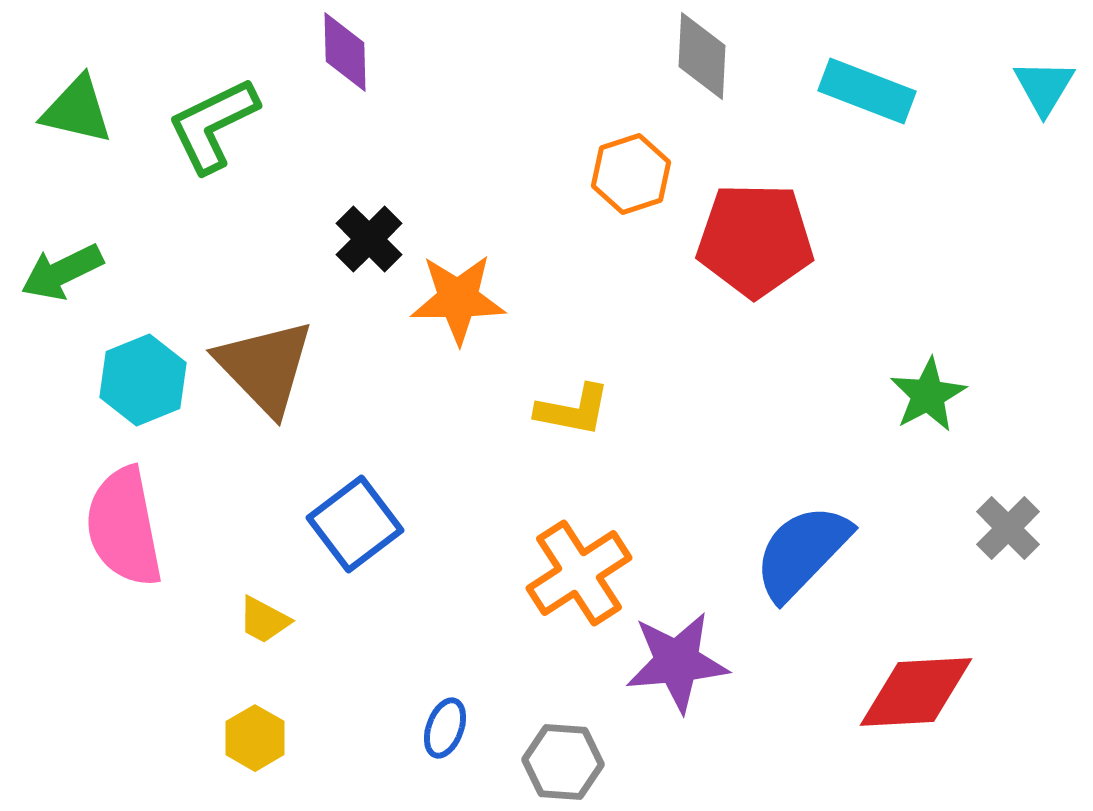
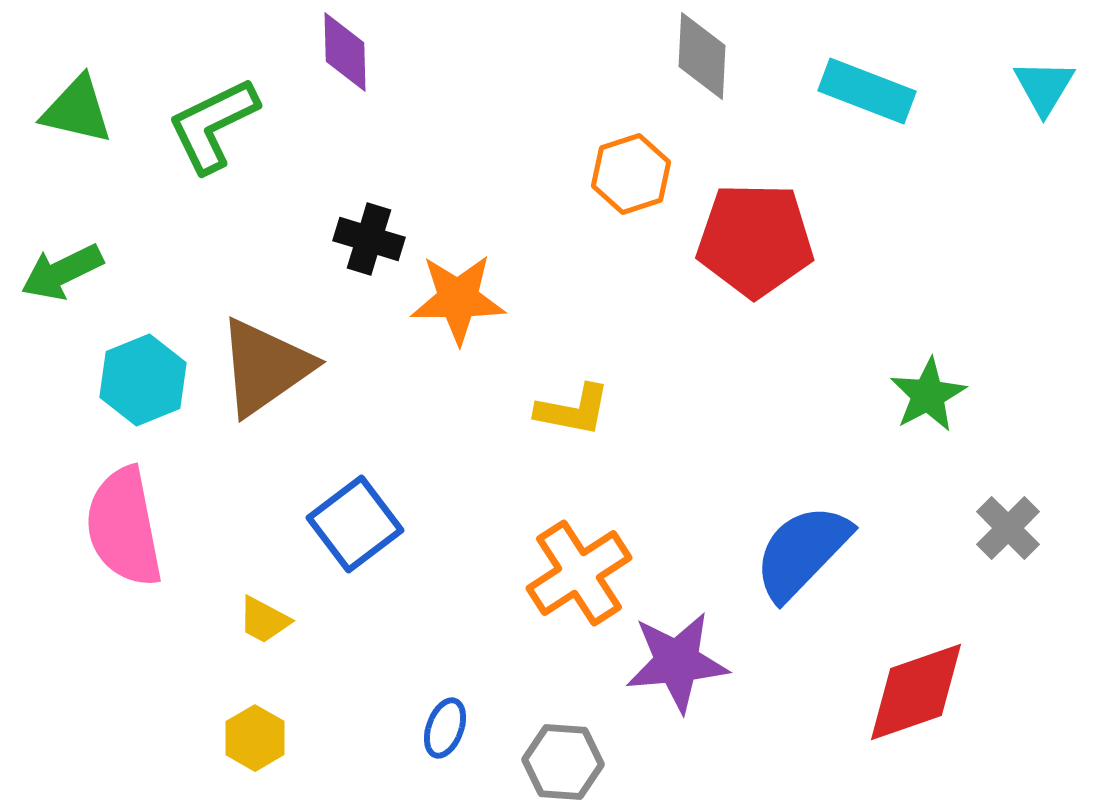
black cross: rotated 28 degrees counterclockwise
brown triangle: rotated 39 degrees clockwise
red diamond: rotated 16 degrees counterclockwise
